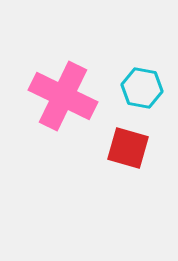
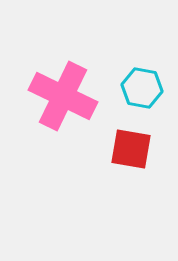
red square: moved 3 px right, 1 px down; rotated 6 degrees counterclockwise
